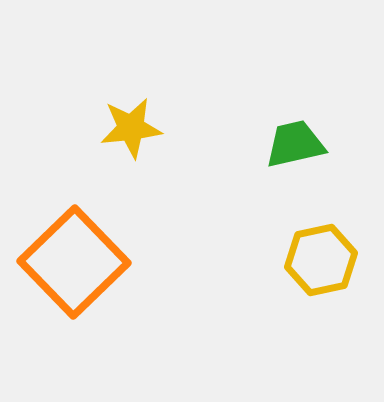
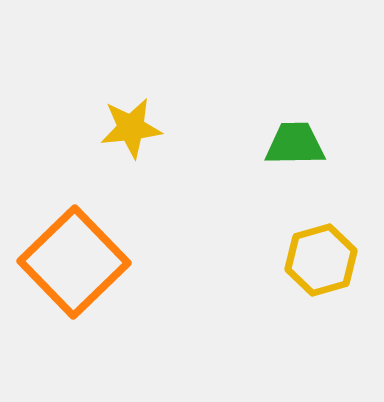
green trapezoid: rotated 12 degrees clockwise
yellow hexagon: rotated 4 degrees counterclockwise
